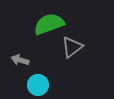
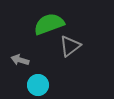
gray triangle: moved 2 px left, 1 px up
